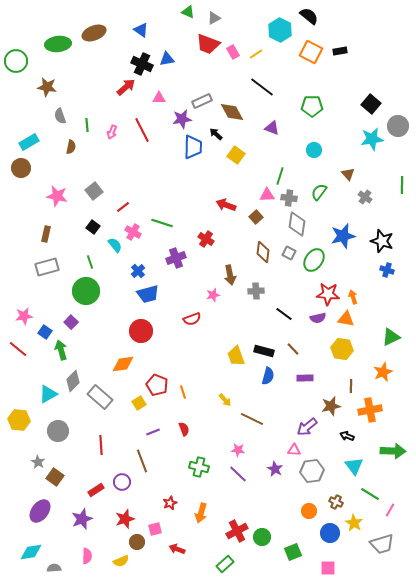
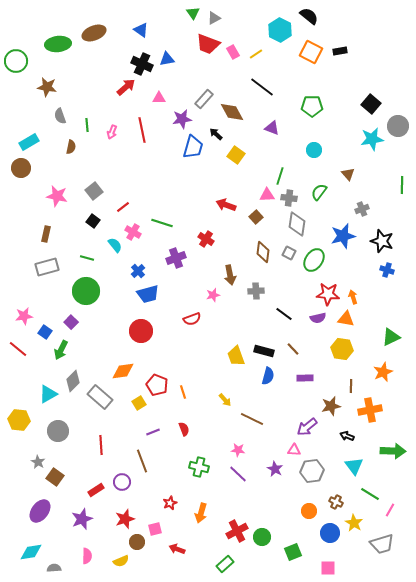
green triangle at (188, 12): moved 5 px right, 1 px down; rotated 32 degrees clockwise
gray rectangle at (202, 101): moved 2 px right, 2 px up; rotated 24 degrees counterclockwise
red line at (142, 130): rotated 15 degrees clockwise
blue trapezoid at (193, 147): rotated 15 degrees clockwise
gray cross at (365, 197): moved 3 px left, 12 px down; rotated 32 degrees clockwise
black square at (93, 227): moved 6 px up
green line at (90, 262): moved 3 px left, 4 px up; rotated 56 degrees counterclockwise
green arrow at (61, 350): rotated 138 degrees counterclockwise
orange diamond at (123, 364): moved 7 px down
